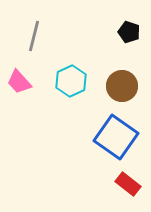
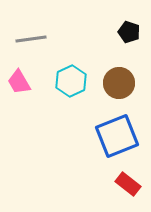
gray line: moved 3 px left, 3 px down; rotated 68 degrees clockwise
pink trapezoid: rotated 12 degrees clockwise
brown circle: moved 3 px left, 3 px up
blue square: moved 1 px right, 1 px up; rotated 33 degrees clockwise
